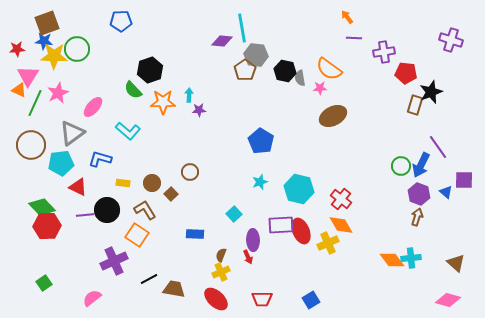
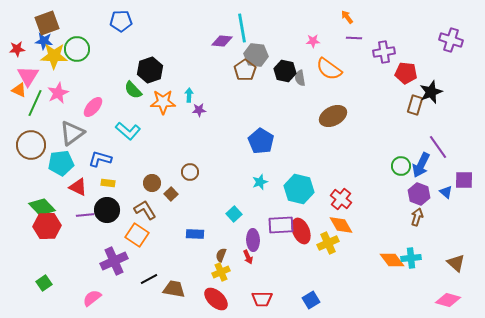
pink star at (320, 88): moved 7 px left, 47 px up
yellow rectangle at (123, 183): moved 15 px left
